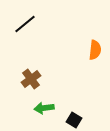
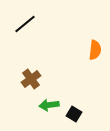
green arrow: moved 5 px right, 3 px up
black square: moved 6 px up
